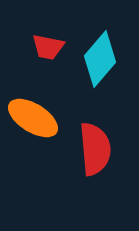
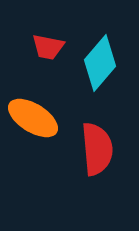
cyan diamond: moved 4 px down
red semicircle: moved 2 px right
